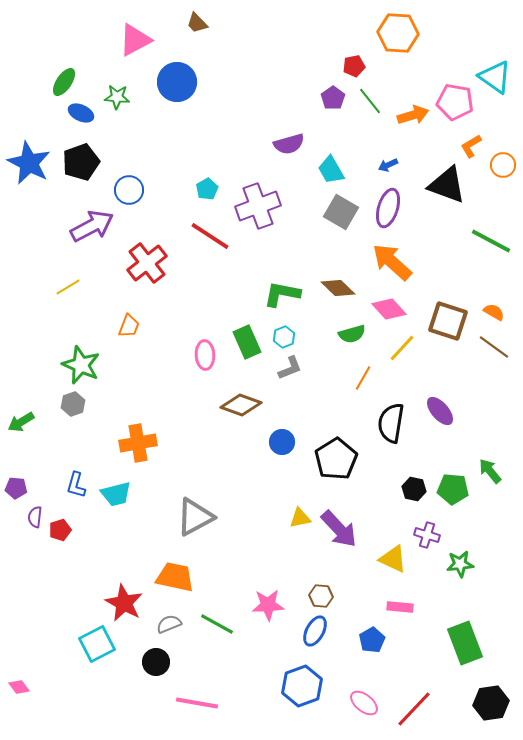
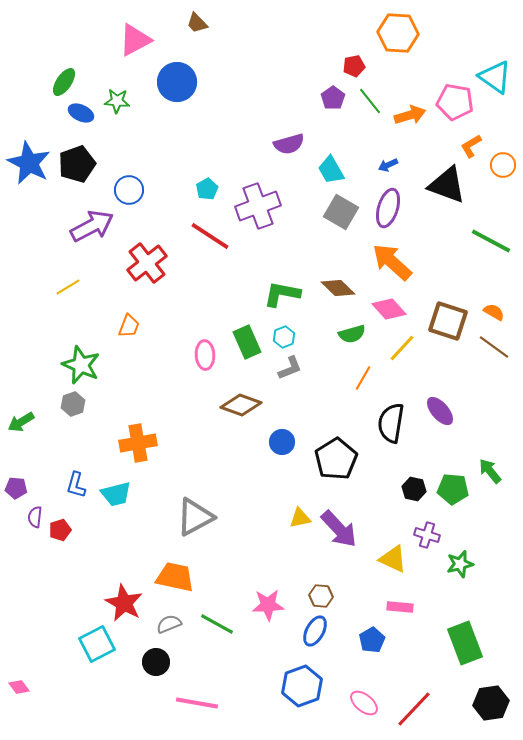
green star at (117, 97): moved 4 px down
orange arrow at (413, 115): moved 3 px left
black pentagon at (81, 162): moved 4 px left, 2 px down
green star at (460, 564): rotated 8 degrees counterclockwise
